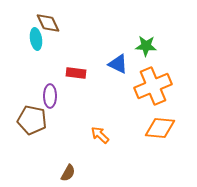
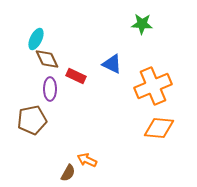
brown diamond: moved 1 px left, 36 px down
cyan ellipse: rotated 35 degrees clockwise
green star: moved 4 px left, 22 px up
blue triangle: moved 6 px left
red rectangle: moved 3 px down; rotated 18 degrees clockwise
purple ellipse: moved 7 px up
brown pentagon: rotated 24 degrees counterclockwise
orange diamond: moved 1 px left
orange arrow: moved 13 px left, 25 px down; rotated 18 degrees counterclockwise
